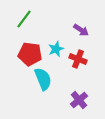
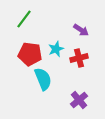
red cross: moved 1 px right, 1 px up; rotated 36 degrees counterclockwise
